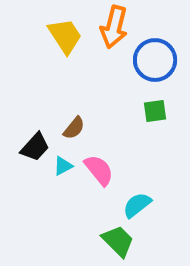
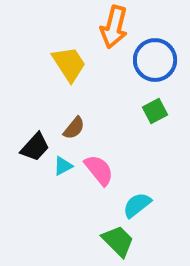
yellow trapezoid: moved 4 px right, 28 px down
green square: rotated 20 degrees counterclockwise
